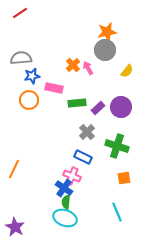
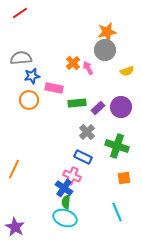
orange cross: moved 2 px up
yellow semicircle: rotated 32 degrees clockwise
